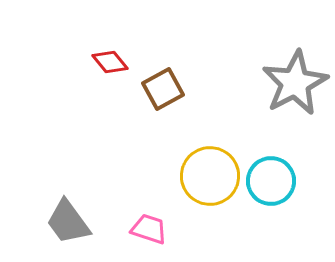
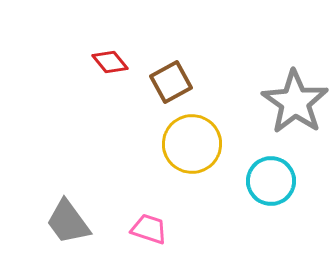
gray star: moved 19 px down; rotated 10 degrees counterclockwise
brown square: moved 8 px right, 7 px up
yellow circle: moved 18 px left, 32 px up
